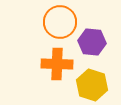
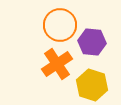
orange circle: moved 3 px down
orange cross: rotated 36 degrees counterclockwise
